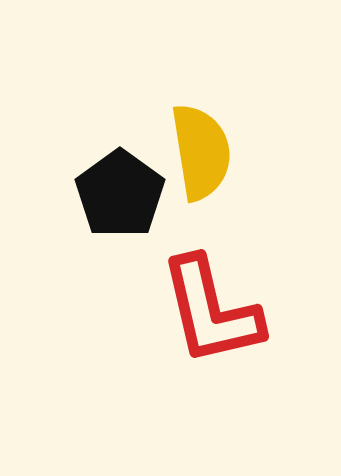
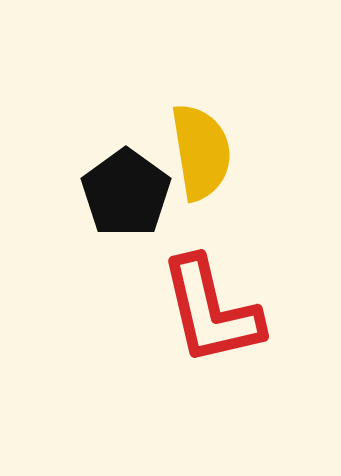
black pentagon: moved 6 px right, 1 px up
